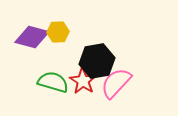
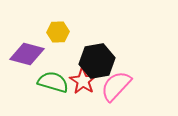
purple diamond: moved 5 px left, 17 px down
pink semicircle: moved 3 px down
